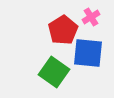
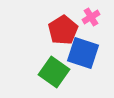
blue square: moved 5 px left; rotated 12 degrees clockwise
